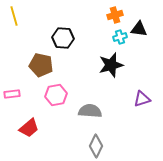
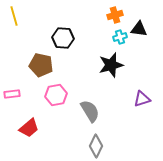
gray semicircle: rotated 55 degrees clockwise
